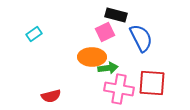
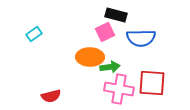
blue semicircle: rotated 116 degrees clockwise
orange ellipse: moved 2 px left
green arrow: moved 2 px right, 1 px up
